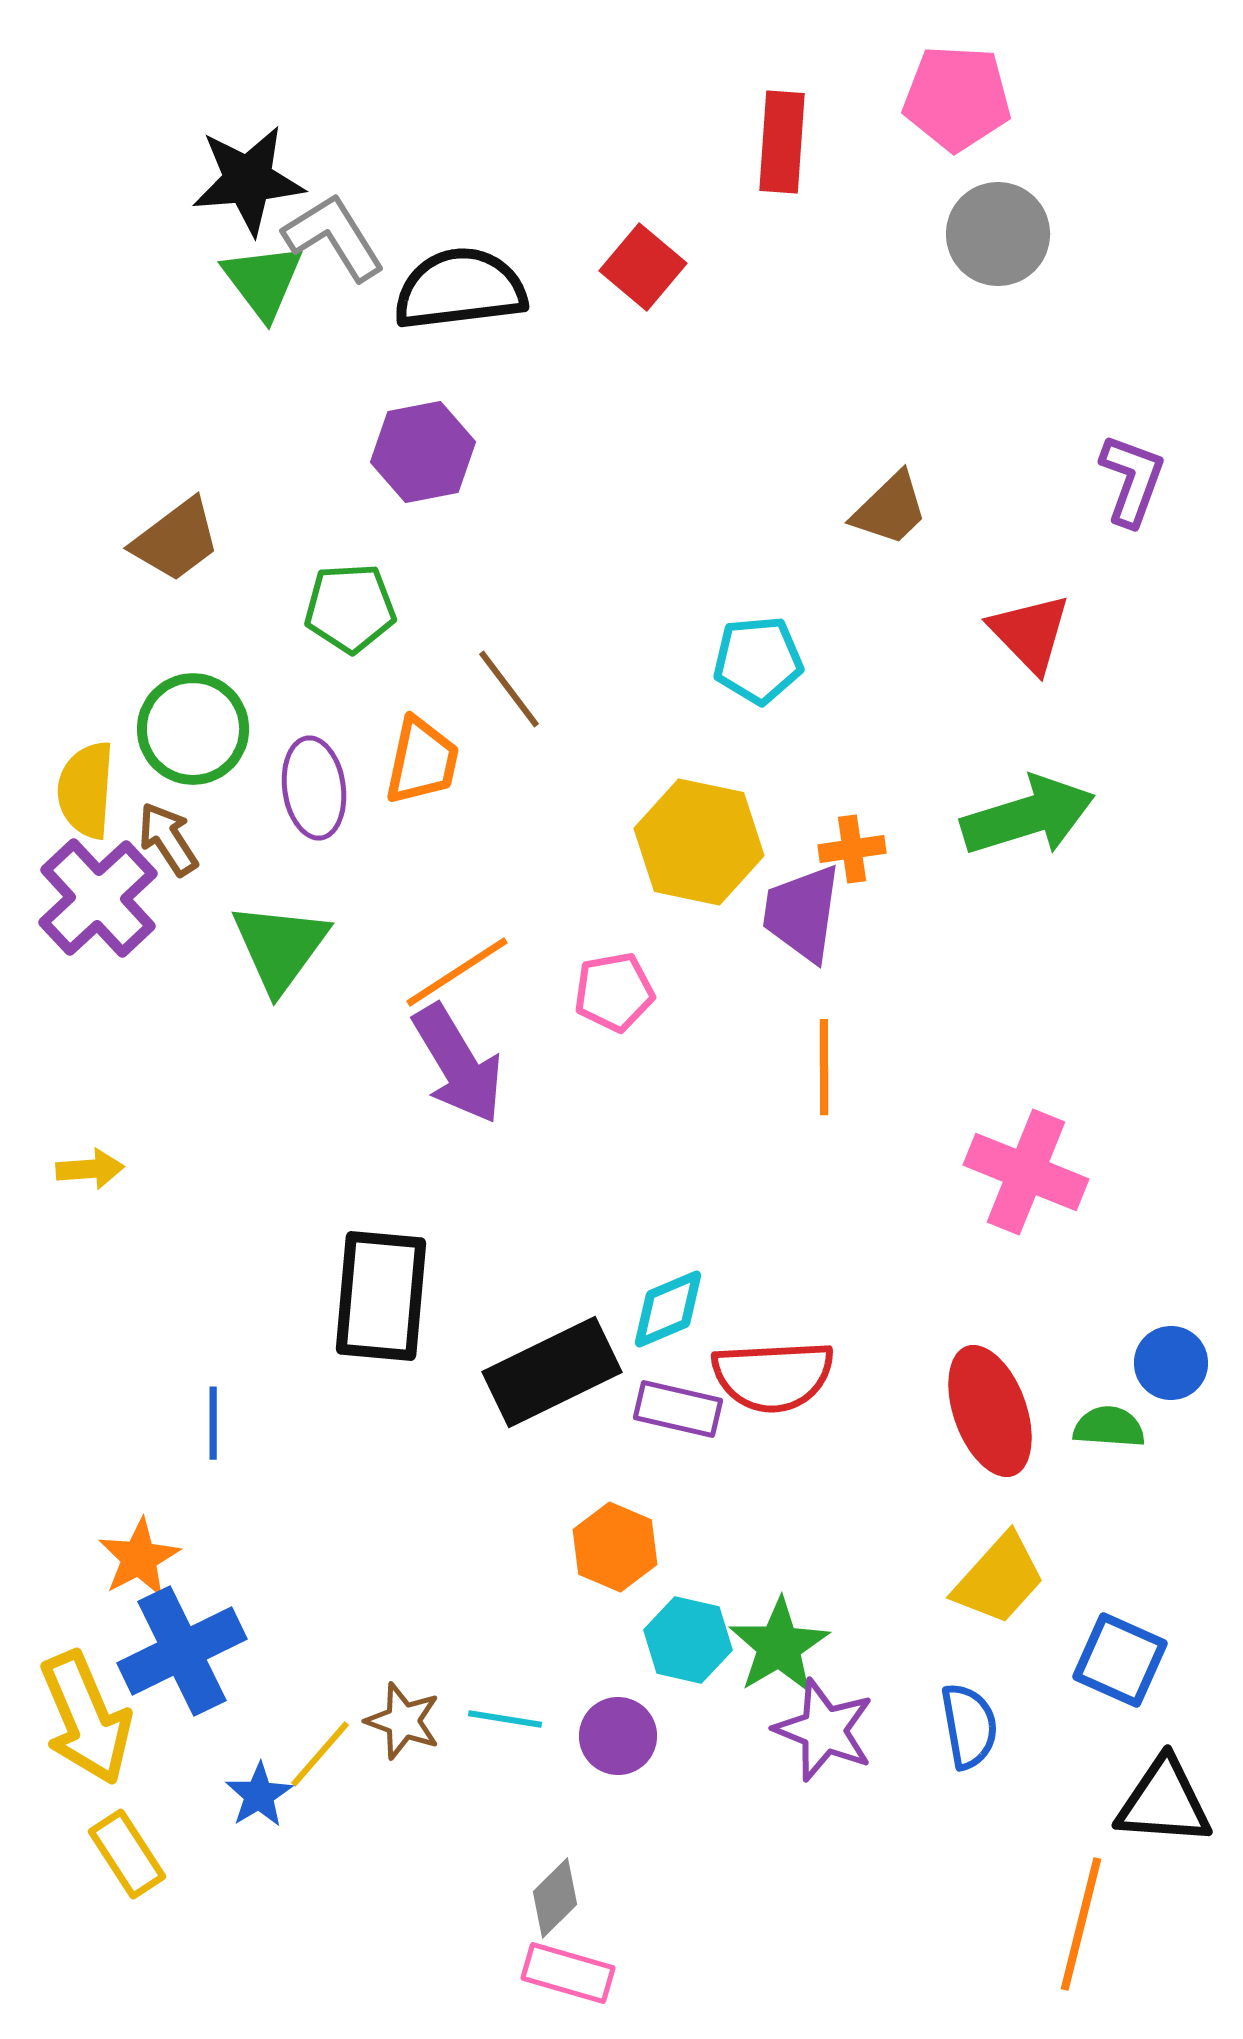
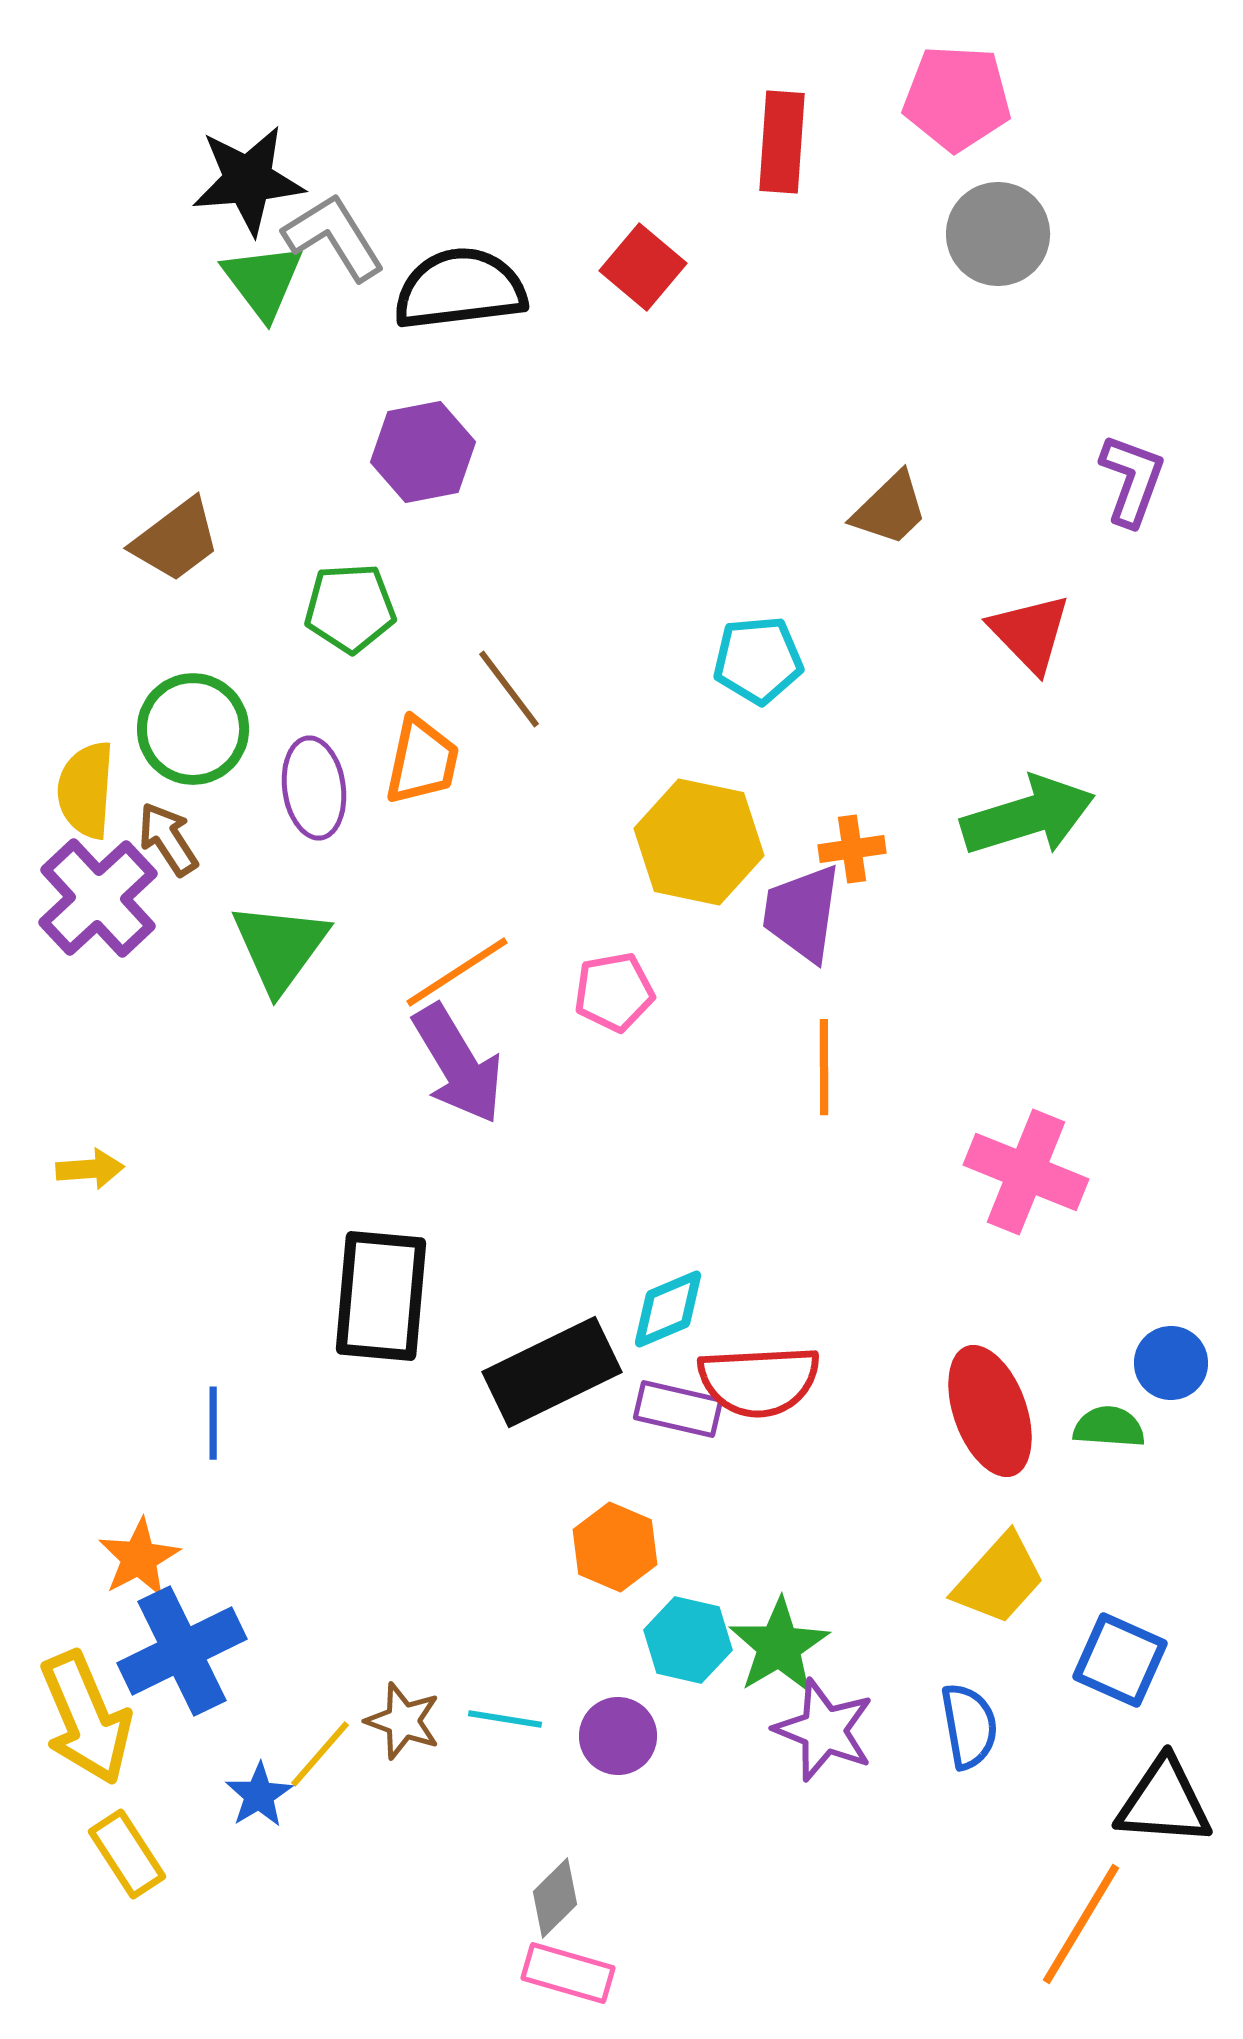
red semicircle at (773, 1376): moved 14 px left, 5 px down
orange line at (1081, 1924): rotated 17 degrees clockwise
